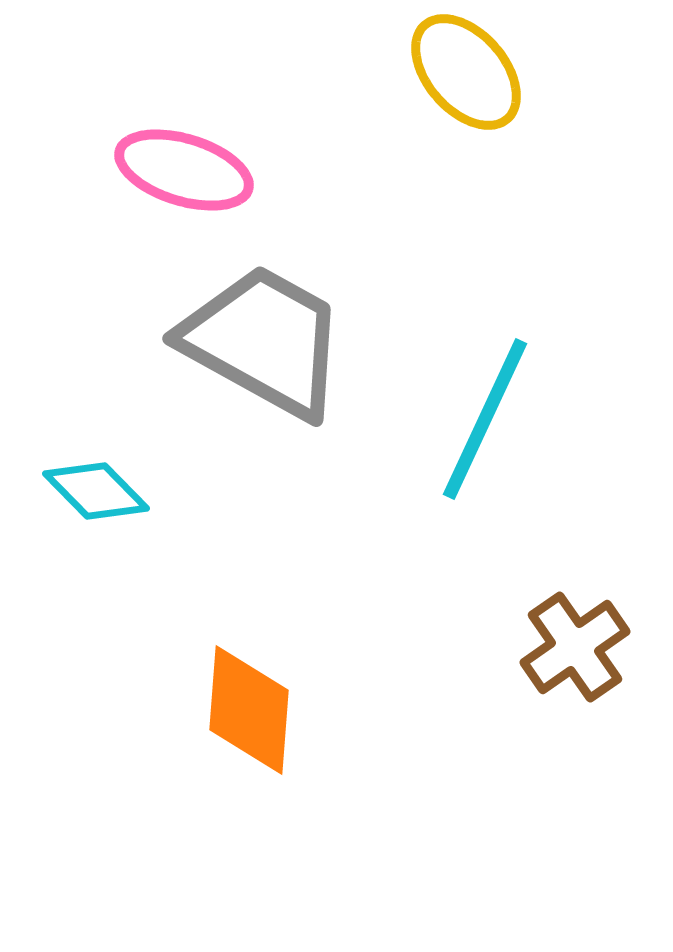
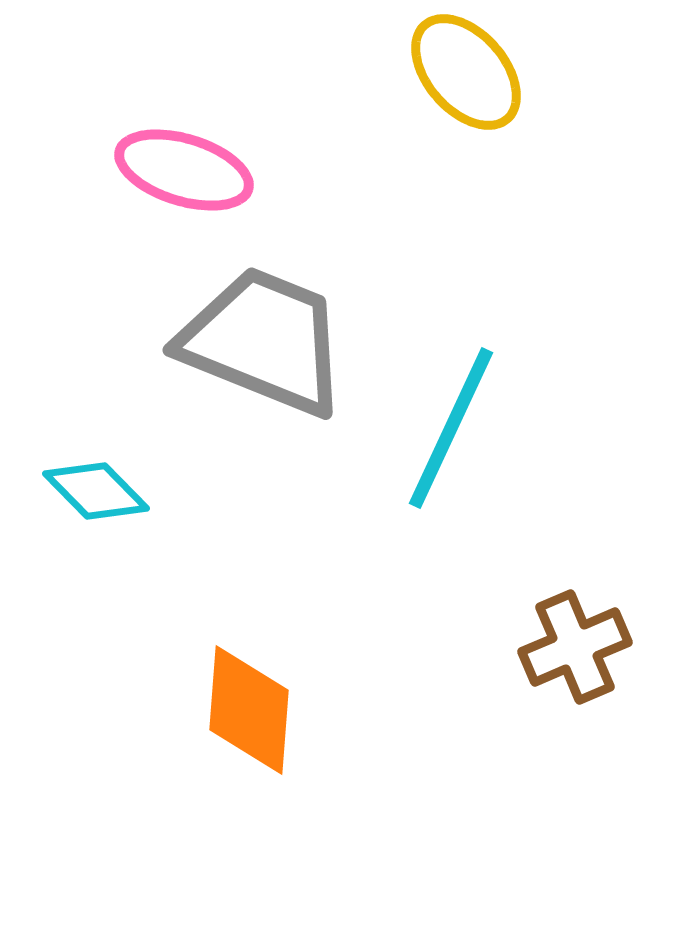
gray trapezoid: rotated 7 degrees counterclockwise
cyan line: moved 34 px left, 9 px down
brown cross: rotated 12 degrees clockwise
